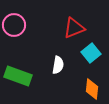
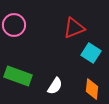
cyan square: rotated 18 degrees counterclockwise
white semicircle: moved 3 px left, 21 px down; rotated 24 degrees clockwise
